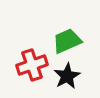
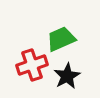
green trapezoid: moved 6 px left, 2 px up
